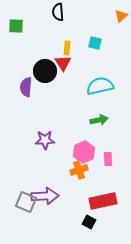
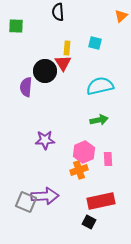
red rectangle: moved 2 px left
